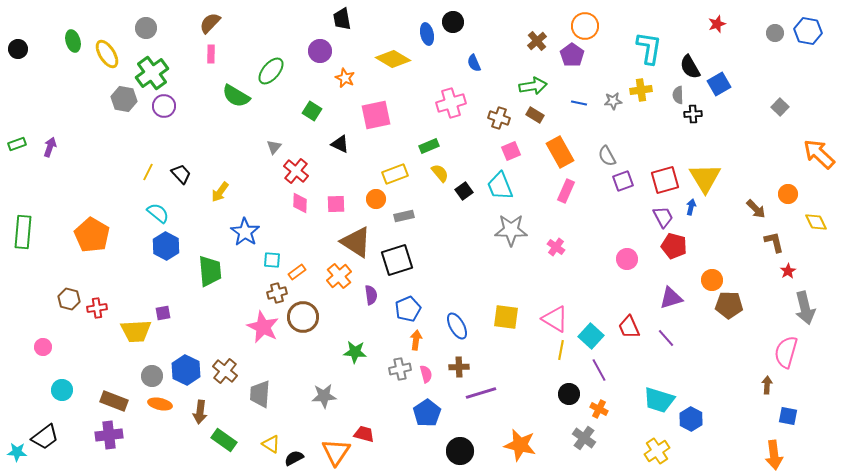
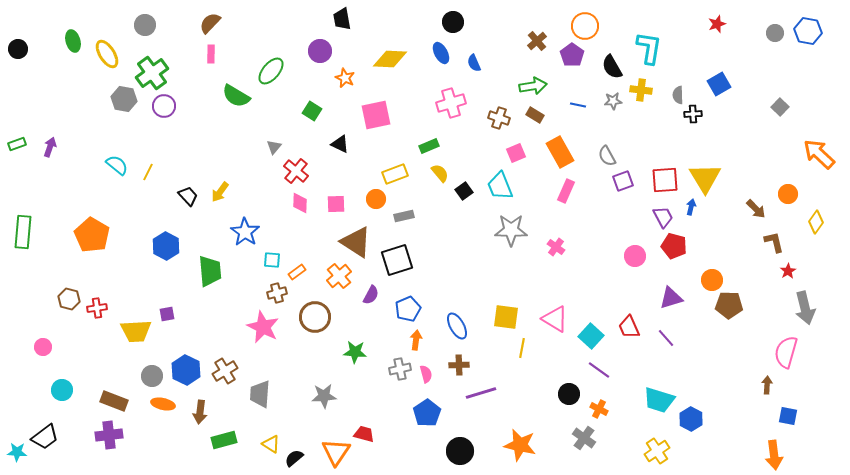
gray circle at (146, 28): moved 1 px left, 3 px up
blue ellipse at (427, 34): moved 14 px right, 19 px down; rotated 15 degrees counterclockwise
yellow diamond at (393, 59): moved 3 px left; rotated 28 degrees counterclockwise
black semicircle at (690, 67): moved 78 px left
yellow cross at (641, 90): rotated 15 degrees clockwise
blue line at (579, 103): moved 1 px left, 2 px down
pink square at (511, 151): moved 5 px right, 2 px down
black trapezoid at (181, 174): moved 7 px right, 22 px down
red square at (665, 180): rotated 12 degrees clockwise
cyan semicircle at (158, 213): moved 41 px left, 48 px up
yellow diamond at (816, 222): rotated 60 degrees clockwise
pink circle at (627, 259): moved 8 px right, 3 px up
purple semicircle at (371, 295): rotated 36 degrees clockwise
purple square at (163, 313): moved 4 px right, 1 px down
brown circle at (303, 317): moved 12 px right
yellow line at (561, 350): moved 39 px left, 2 px up
brown cross at (459, 367): moved 2 px up
purple line at (599, 370): rotated 25 degrees counterclockwise
brown cross at (225, 371): rotated 20 degrees clockwise
orange ellipse at (160, 404): moved 3 px right
green rectangle at (224, 440): rotated 50 degrees counterclockwise
black semicircle at (294, 458): rotated 12 degrees counterclockwise
